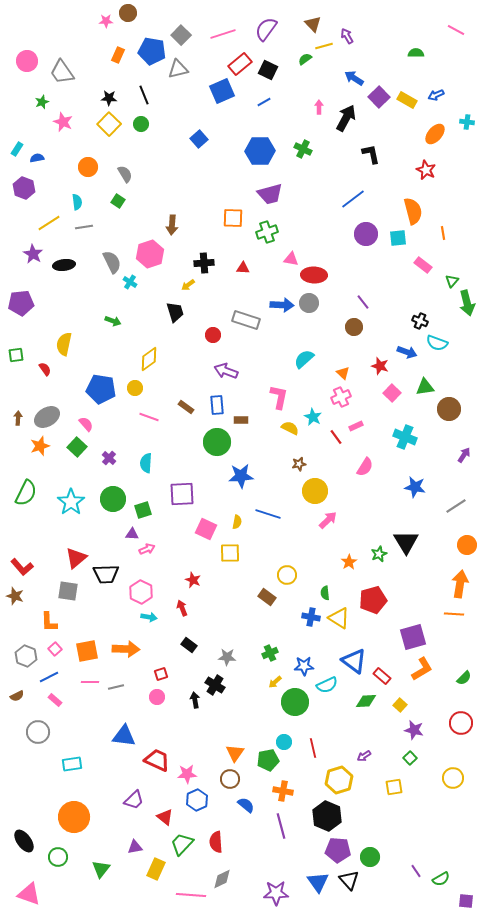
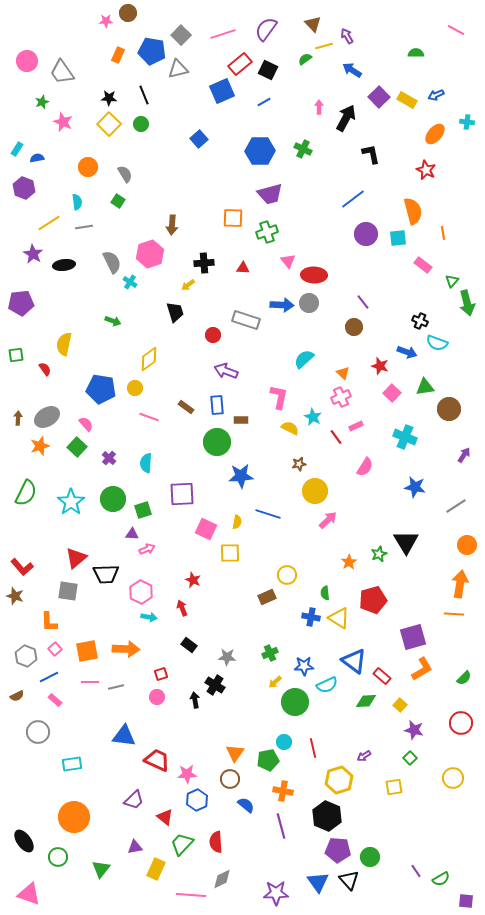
blue arrow at (354, 78): moved 2 px left, 8 px up
pink triangle at (291, 259): moved 3 px left, 2 px down; rotated 42 degrees clockwise
brown rectangle at (267, 597): rotated 60 degrees counterclockwise
